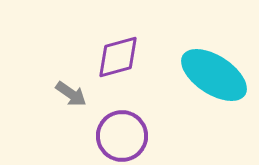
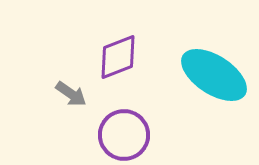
purple diamond: rotated 6 degrees counterclockwise
purple circle: moved 2 px right, 1 px up
